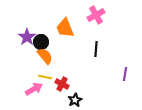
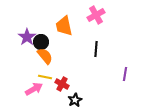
orange trapezoid: moved 1 px left, 2 px up; rotated 10 degrees clockwise
